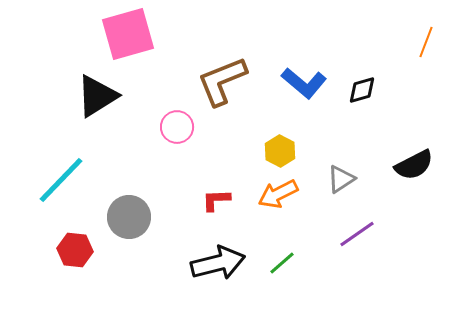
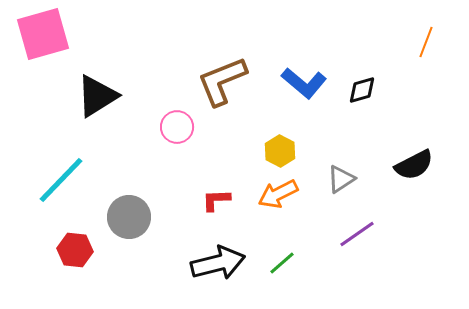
pink square: moved 85 px left
